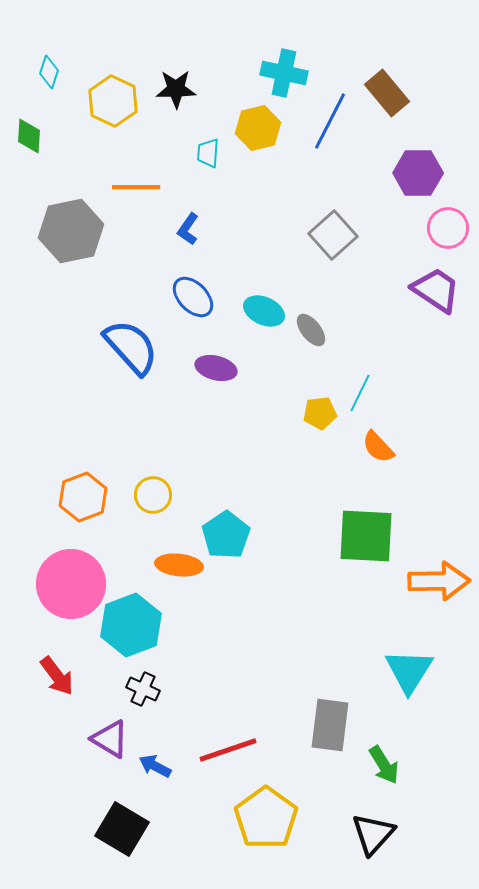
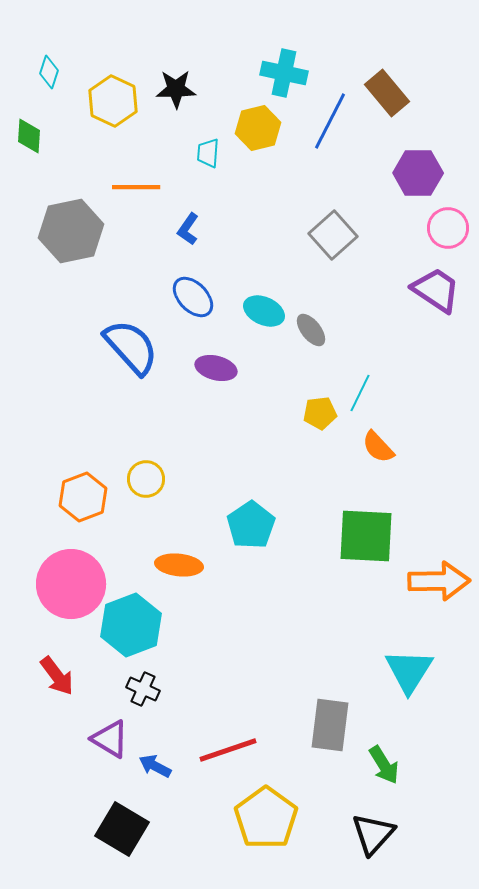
yellow circle at (153, 495): moved 7 px left, 16 px up
cyan pentagon at (226, 535): moved 25 px right, 10 px up
